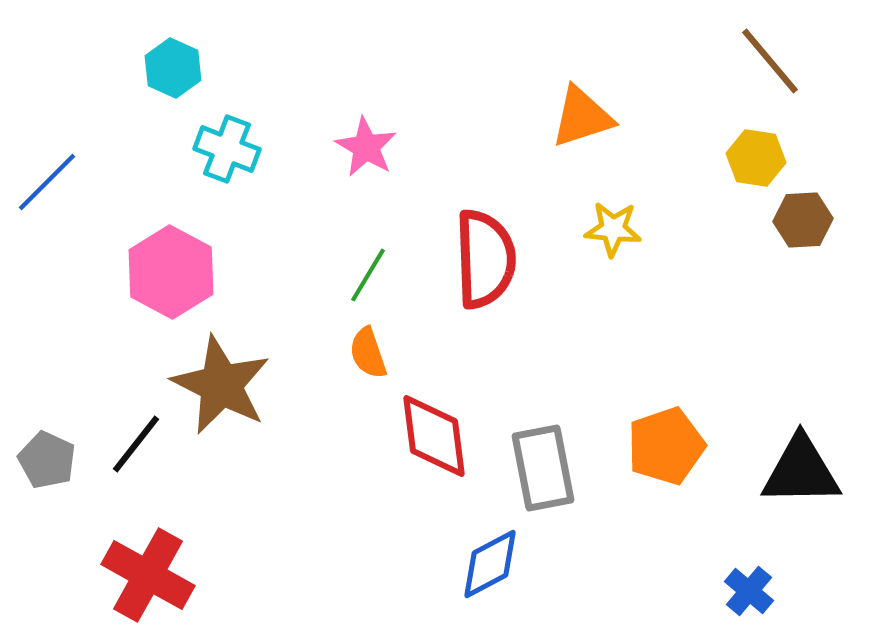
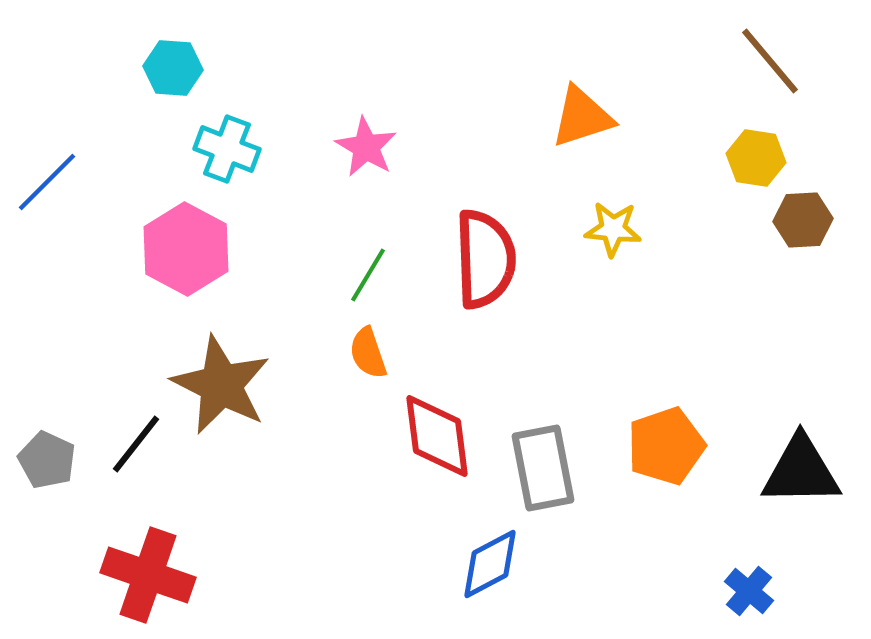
cyan hexagon: rotated 20 degrees counterclockwise
pink hexagon: moved 15 px right, 23 px up
red diamond: moved 3 px right
red cross: rotated 10 degrees counterclockwise
